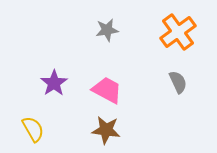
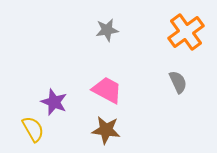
orange cross: moved 8 px right
purple star: moved 19 px down; rotated 16 degrees counterclockwise
